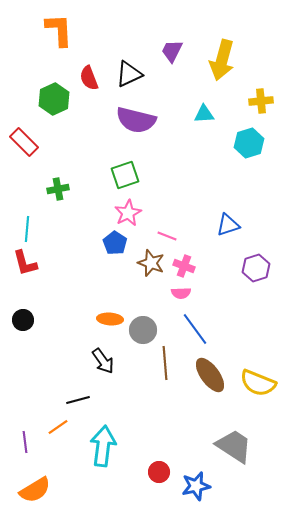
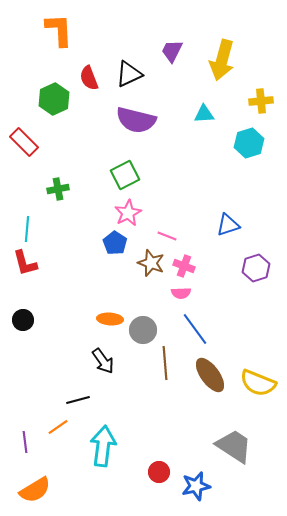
green square: rotated 8 degrees counterclockwise
